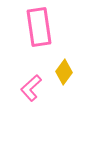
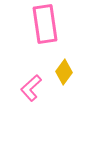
pink rectangle: moved 6 px right, 3 px up
